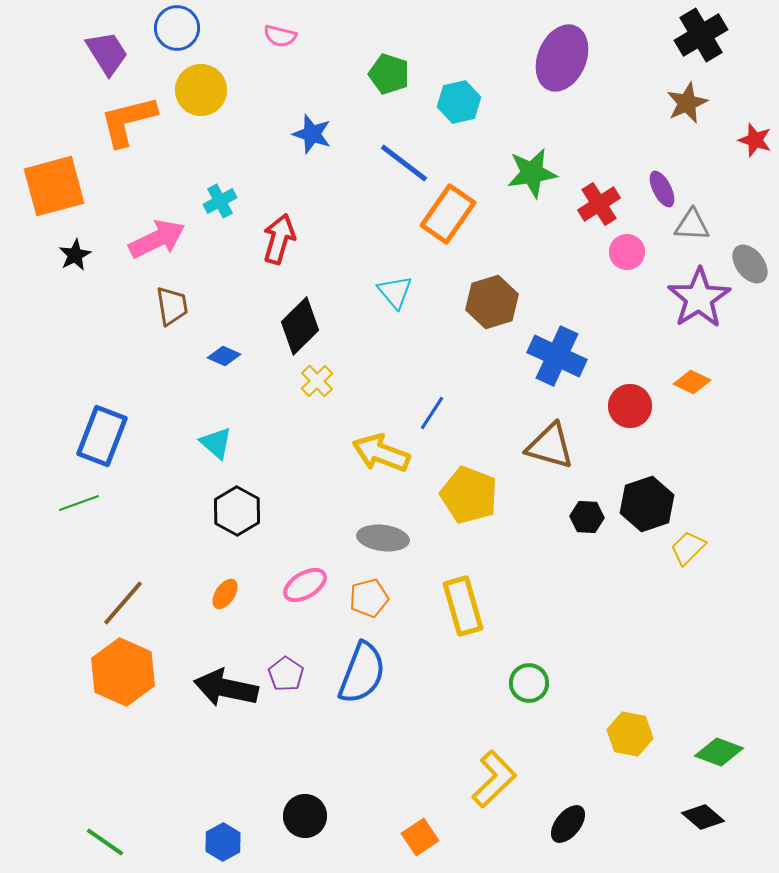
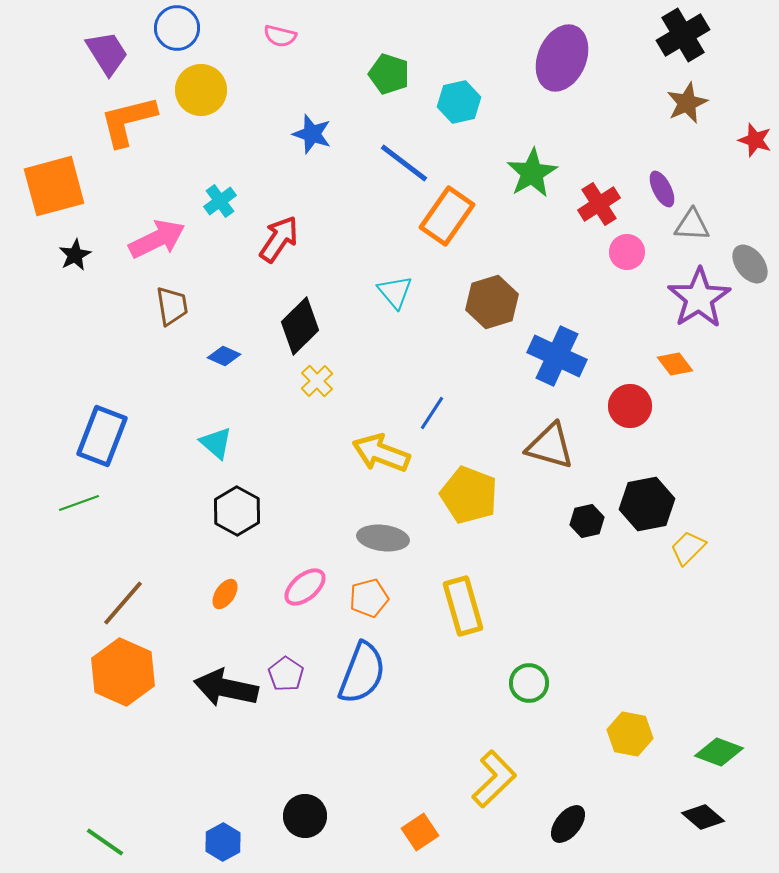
black cross at (701, 35): moved 18 px left
green star at (532, 173): rotated 21 degrees counterclockwise
cyan cross at (220, 201): rotated 8 degrees counterclockwise
orange rectangle at (448, 214): moved 1 px left, 2 px down
red arrow at (279, 239): rotated 18 degrees clockwise
orange diamond at (692, 382): moved 17 px left, 18 px up; rotated 27 degrees clockwise
black hexagon at (647, 504): rotated 8 degrees clockwise
black hexagon at (587, 517): moved 4 px down; rotated 16 degrees counterclockwise
pink ellipse at (305, 585): moved 2 px down; rotated 9 degrees counterclockwise
orange square at (420, 837): moved 5 px up
